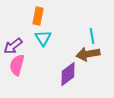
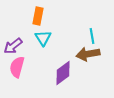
pink semicircle: moved 2 px down
purple diamond: moved 5 px left, 1 px up
